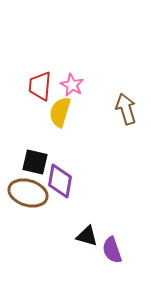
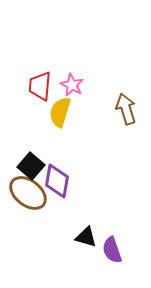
black square: moved 4 px left, 4 px down; rotated 28 degrees clockwise
purple diamond: moved 3 px left
brown ellipse: rotated 21 degrees clockwise
black triangle: moved 1 px left, 1 px down
